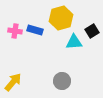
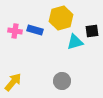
black square: rotated 24 degrees clockwise
cyan triangle: moved 1 px right; rotated 12 degrees counterclockwise
